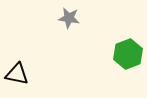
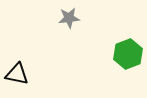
gray star: rotated 15 degrees counterclockwise
